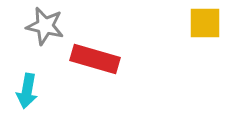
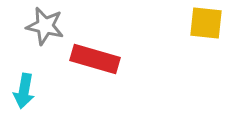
yellow square: moved 1 px right; rotated 6 degrees clockwise
cyan arrow: moved 3 px left
